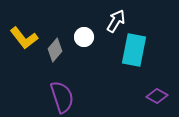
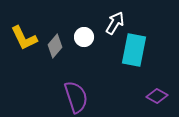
white arrow: moved 1 px left, 2 px down
yellow L-shape: rotated 12 degrees clockwise
gray diamond: moved 4 px up
purple semicircle: moved 14 px right
